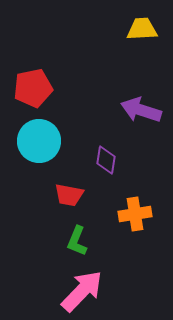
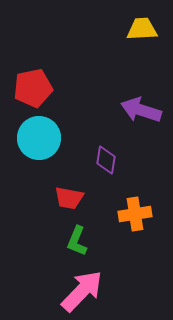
cyan circle: moved 3 px up
red trapezoid: moved 3 px down
